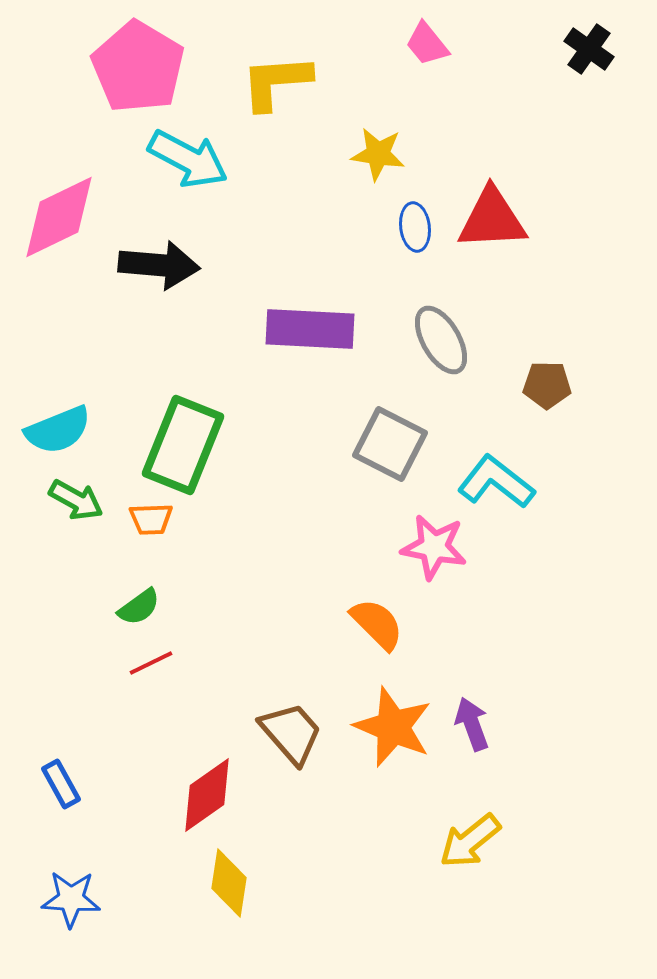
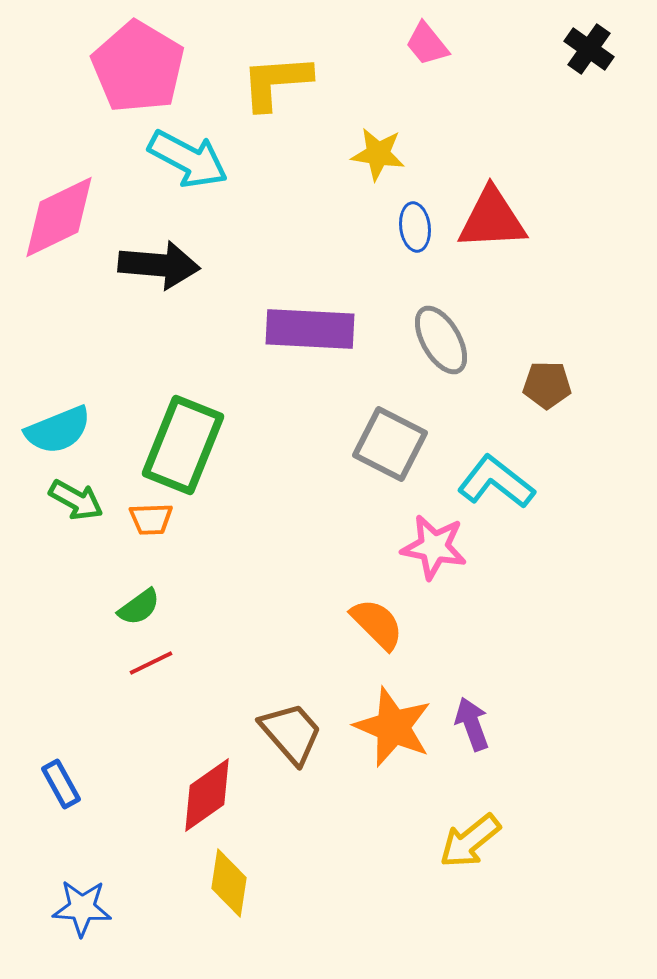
blue star: moved 11 px right, 9 px down
